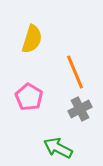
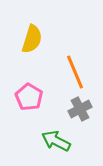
green arrow: moved 2 px left, 7 px up
